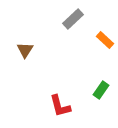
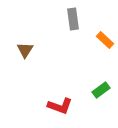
gray rectangle: rotated 55 degrees counterclockwise
green rectangle: rotated 18 degrees clockwise
red L-shape: rotated 55 degrees counterclockwise
